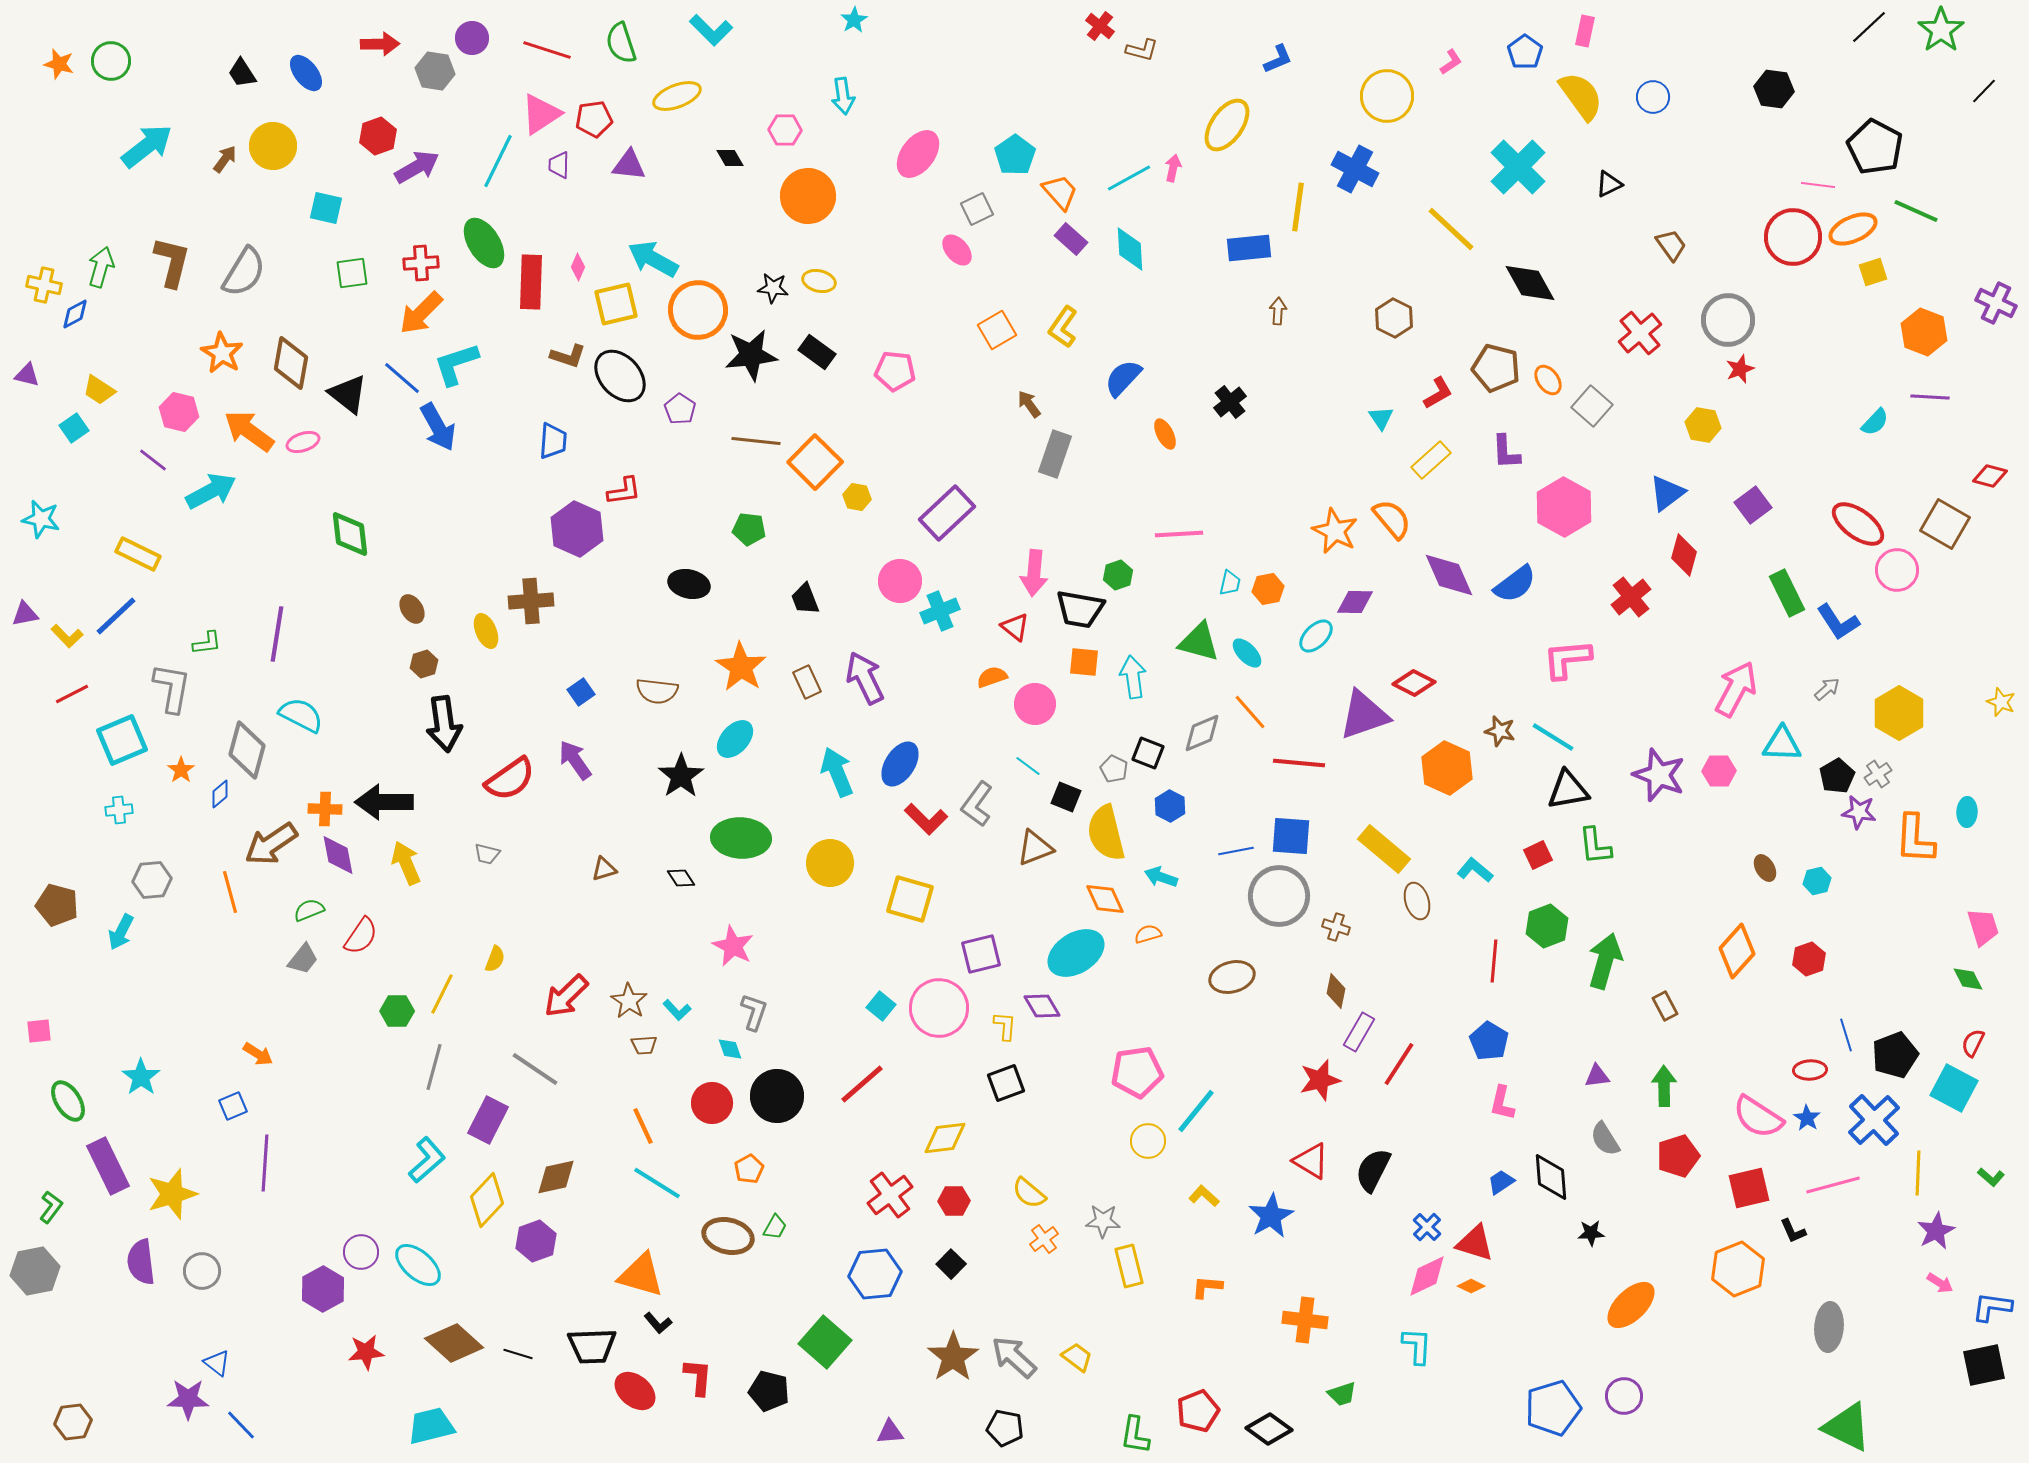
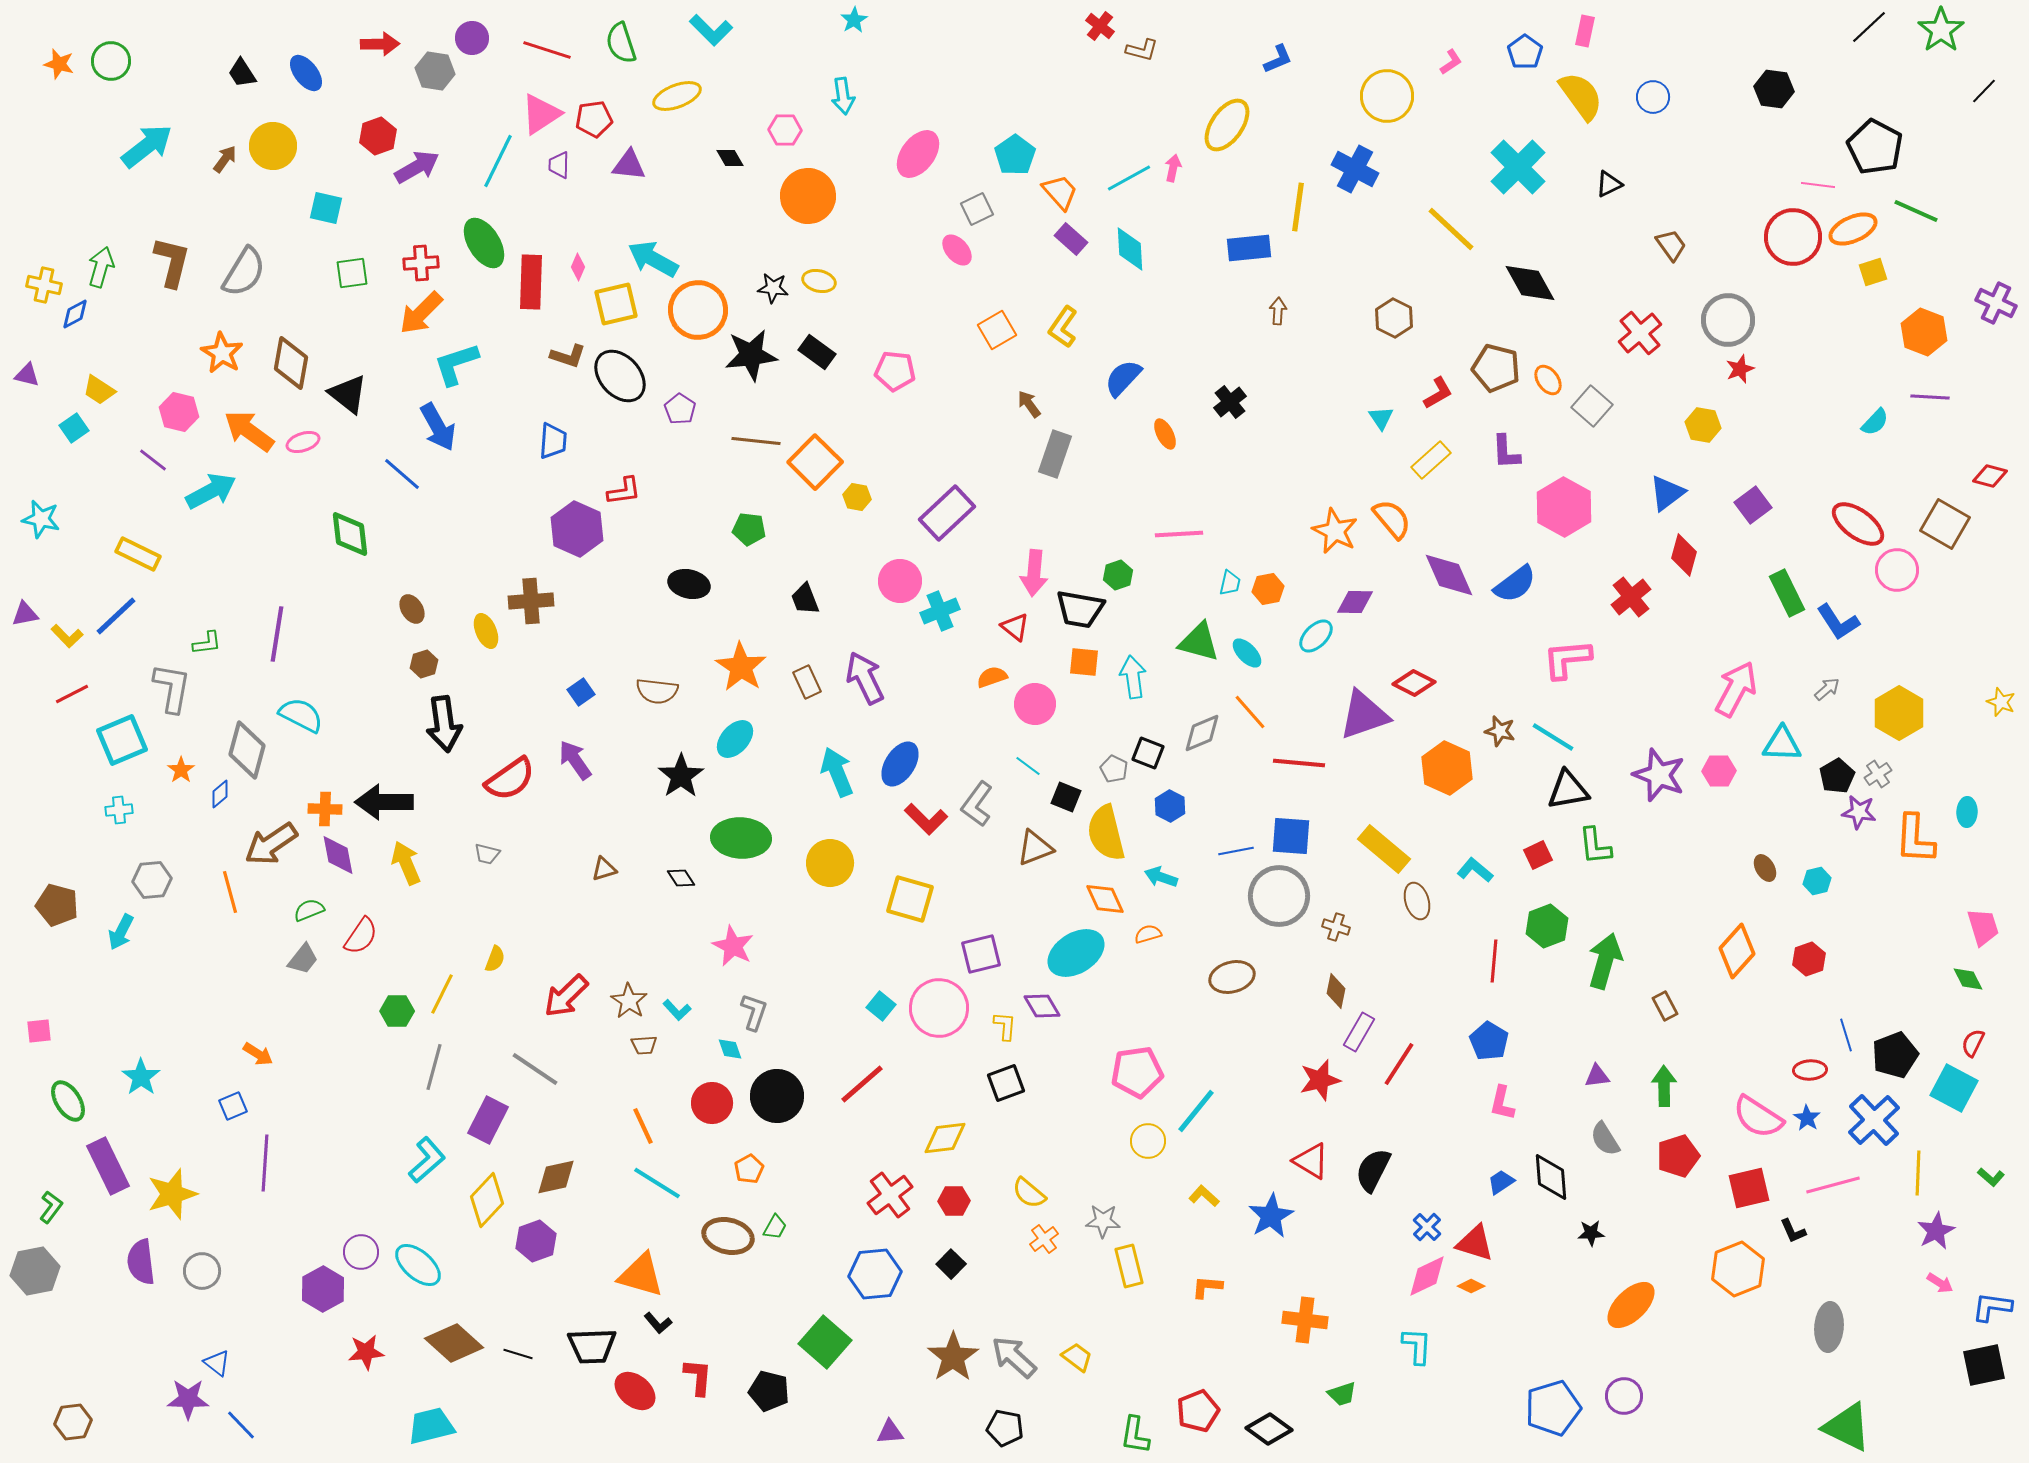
blue line at (402, 378): moved 96 px down
